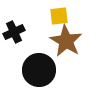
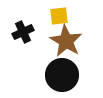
black cross: moved 9 px right
black circle: moved 23 px right, 5 px down
